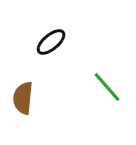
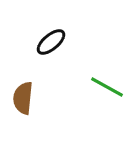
green line: rotated 20 degrees counterclockwise
